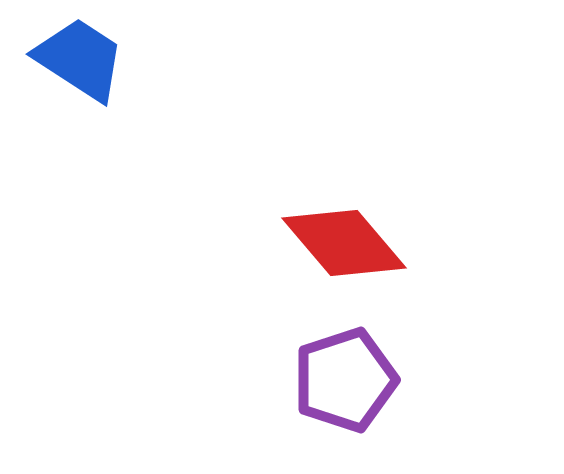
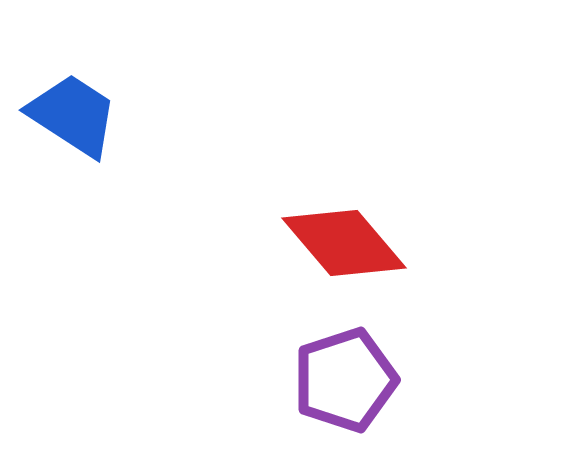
blue trapezoid: moved 7 px left, 56 px down
